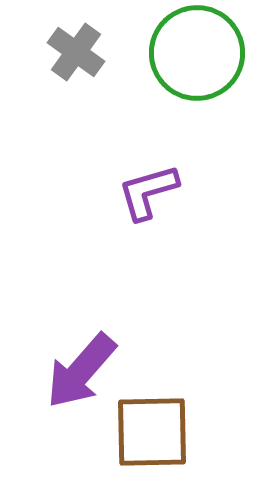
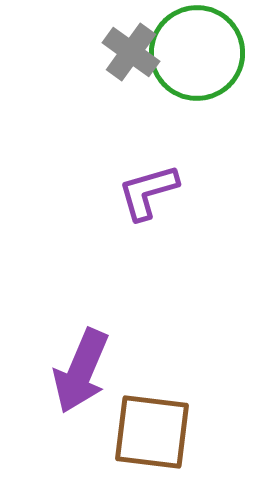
gray cross: moved 55 px right
purple arrow: rotated 18 degrees counterclockwise
brown square: rotated 8 degrees clockwise
